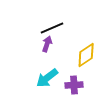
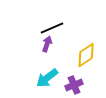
purple cross: rotated 18 degrees counterclockwise
